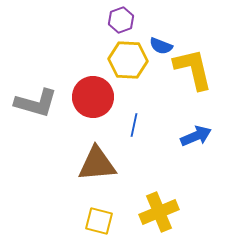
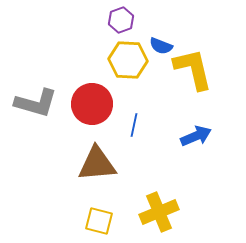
red circle: moved 1 px left, 7 px down
